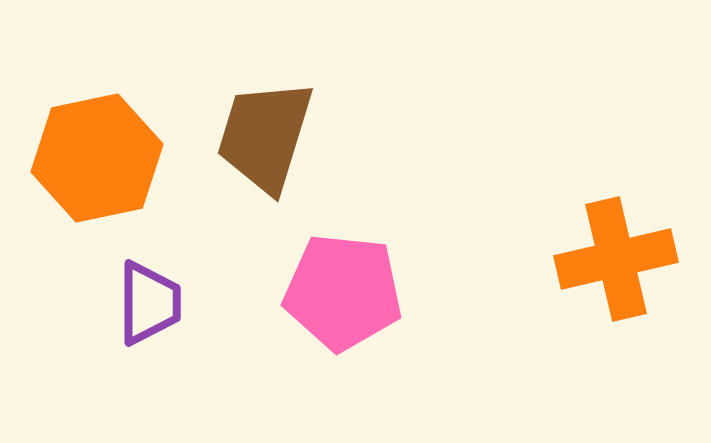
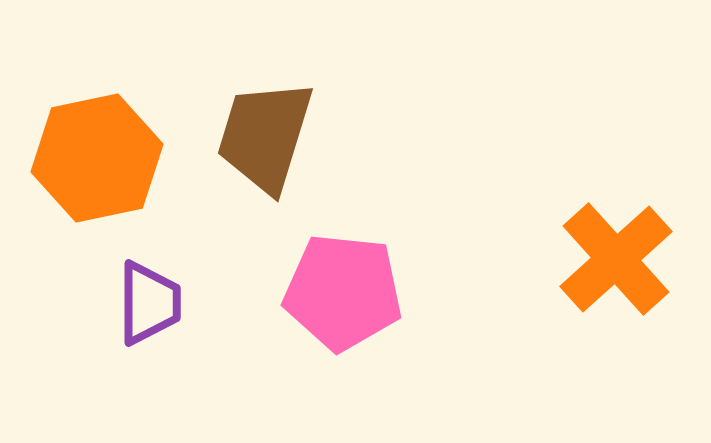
orange cross: rotated 29 degrees counterclockwise
